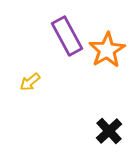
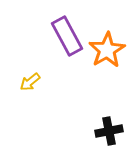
black cross: rotated 32 degrees clockwise
